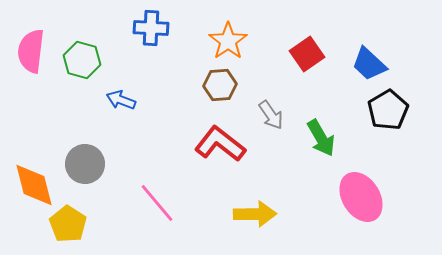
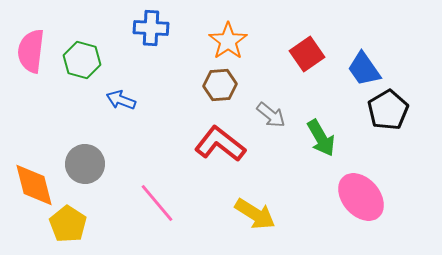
blue trapezoid: moved 5 px left, 5 px down; rotated 12 degrees clockwise
gray arrow: rotated 16 degrees counterclockwise
pink ellipse: rotated 9 degrees counterclockwise
yellow arrow: rotated 33 degrees clockwise
